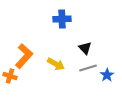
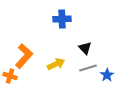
yellow arrow: rotated 54 degrees counterclockwise
